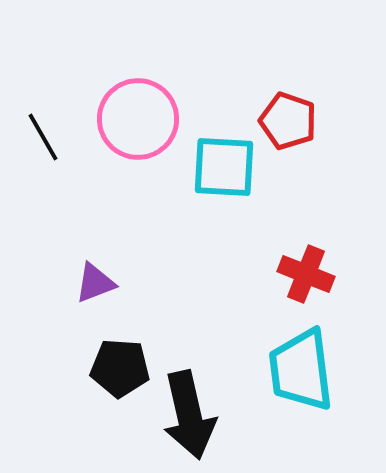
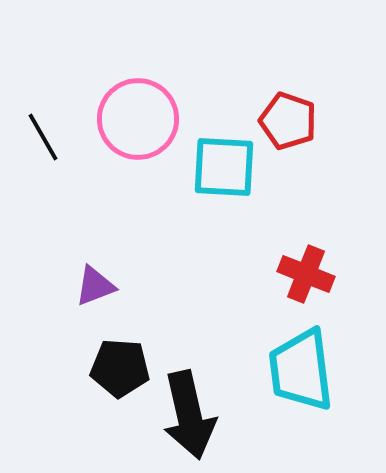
purple triangle: moved 3 px down
